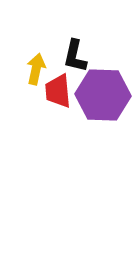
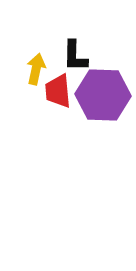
black L-shape: rotated 12 degrees counterclockwise
